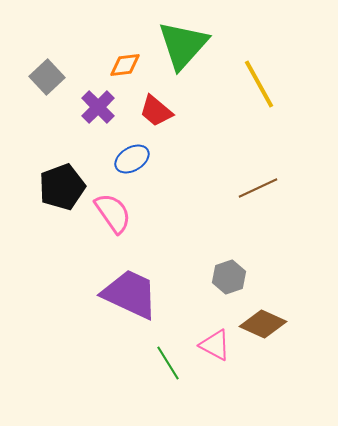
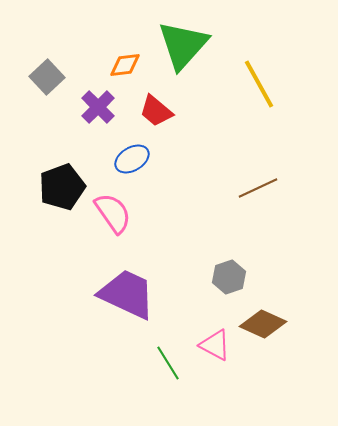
purple trapezoid: moved 3 px left
